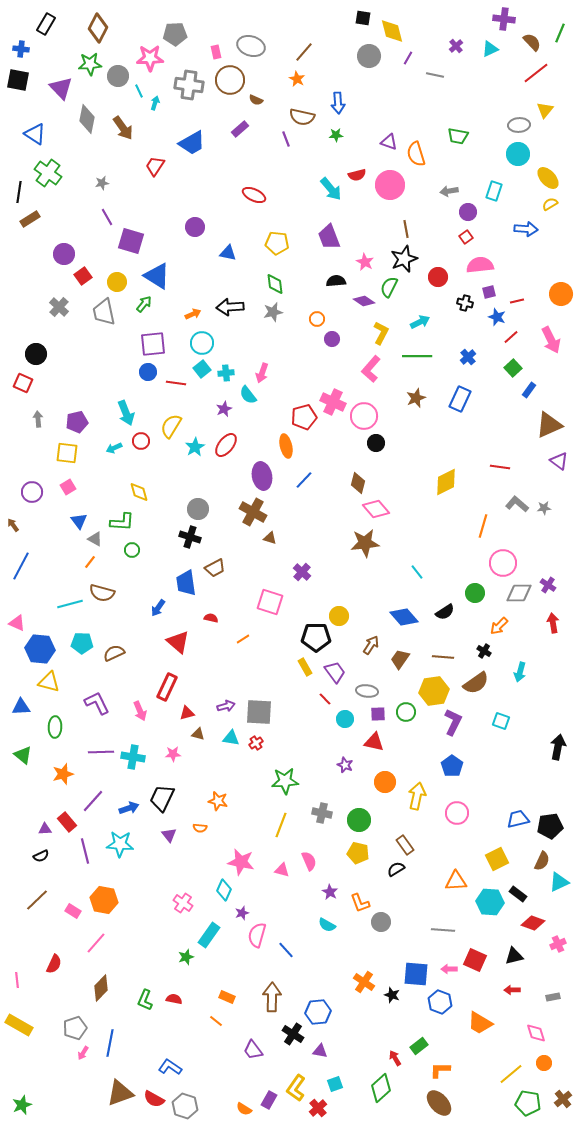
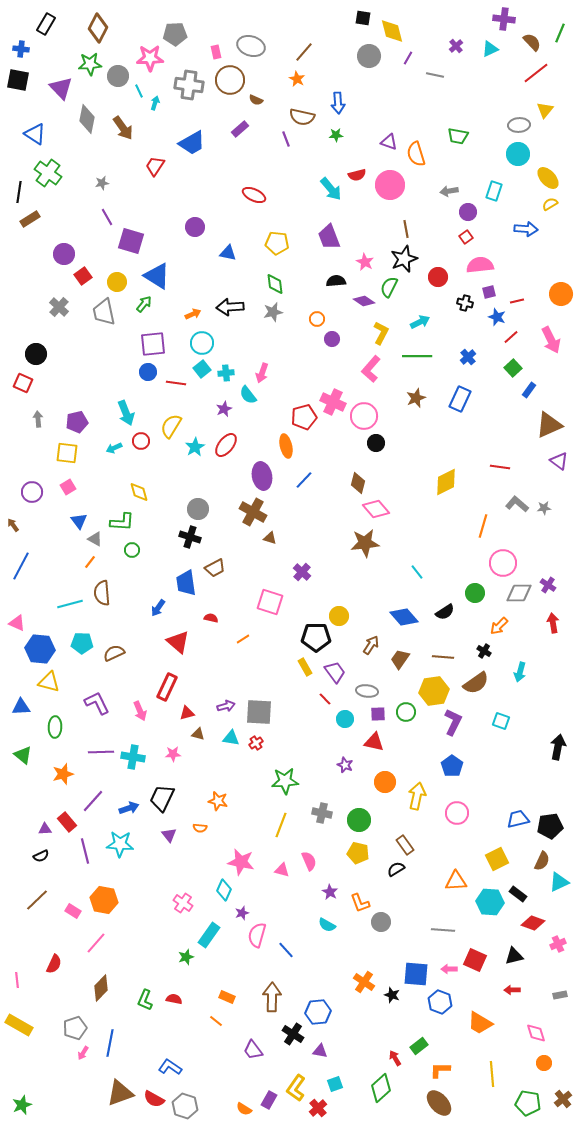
brown semicircle at (102, 593): rotated 70 degrees clockwise
gray rectangle at (553, 997): moved 7 px right, 2 px up
yellow line at (511, 1074): moved 19 px left; rotated 55 degrees counterclockwise
